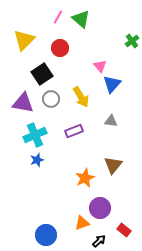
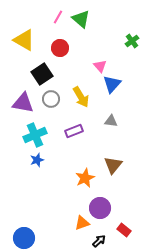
yellow triangle: rotated 45 degrees counterclockwise
blue circle: moved 22 px left, 3 px down
